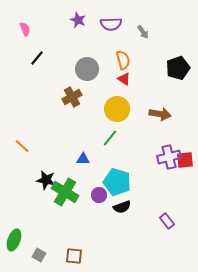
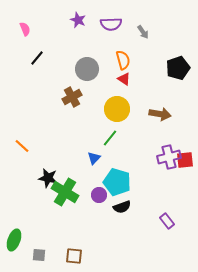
blue triangle: moved 11 px right, 1 px up; rotated 48 degrees counterclockwise
black star: moved 2 px right, 2 px up
gray square: rotated 24 degrees counterclockwise
